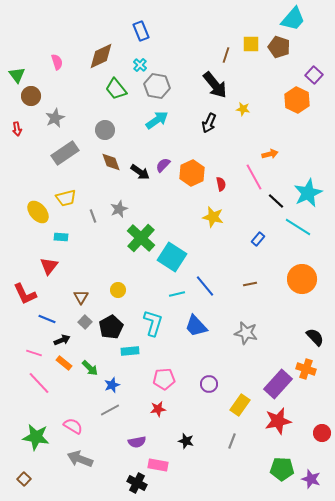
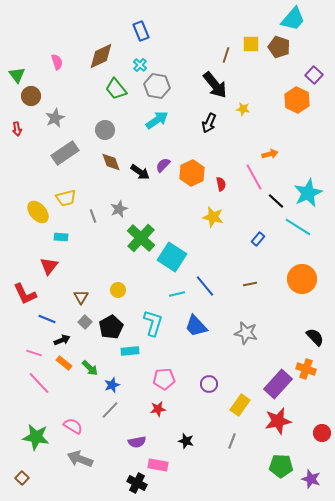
gray line at (110, 410): rotated 18 degrees counterclockwise
green pentagon at (282, 469): moved 1 px left, 3 px up
brown square at (24, 479): moved 2 px left, 1 px up
